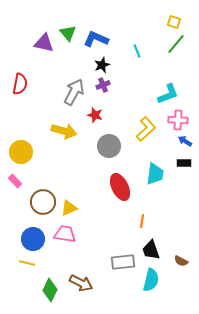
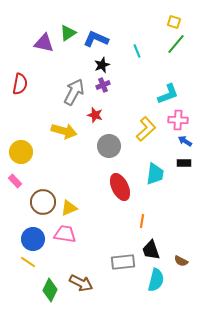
green triangle: rotated 36 degrees clockwise
yellow line: moved 1 px right, 1 px up; rotated 21 degrees clockwise
cyan semicircle: moved 5 px right
